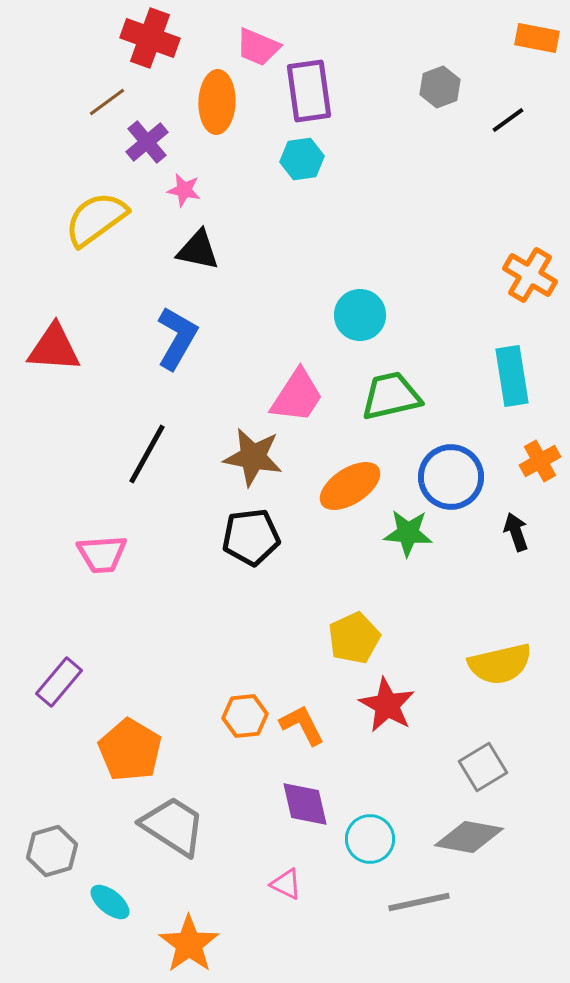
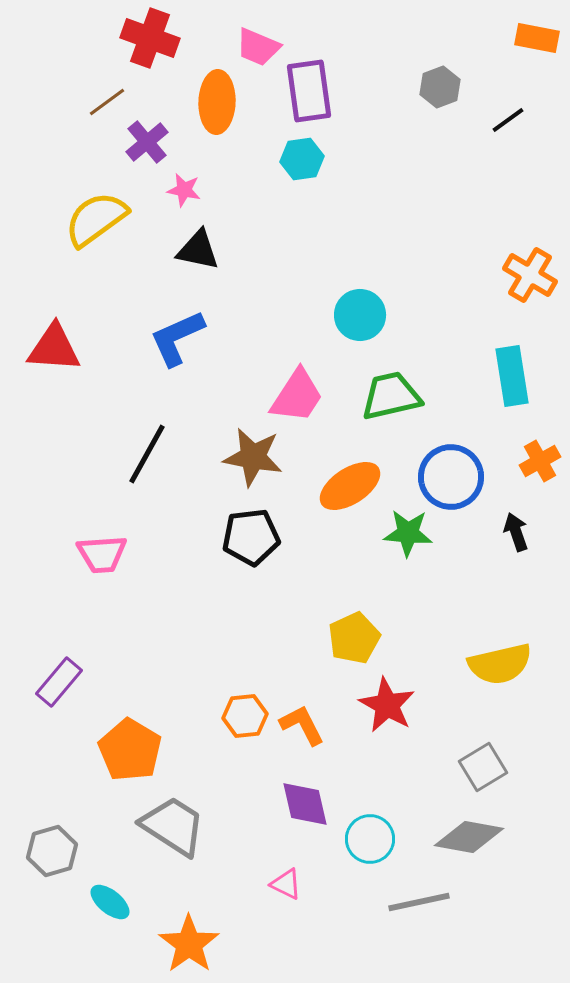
blue L-shape at (177, 338): rotated 144 degrees counterclockwise
